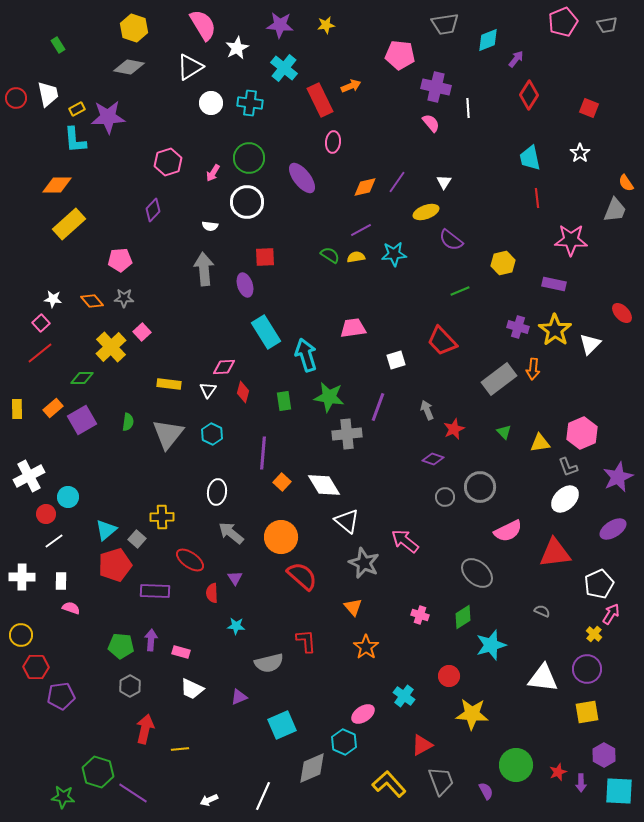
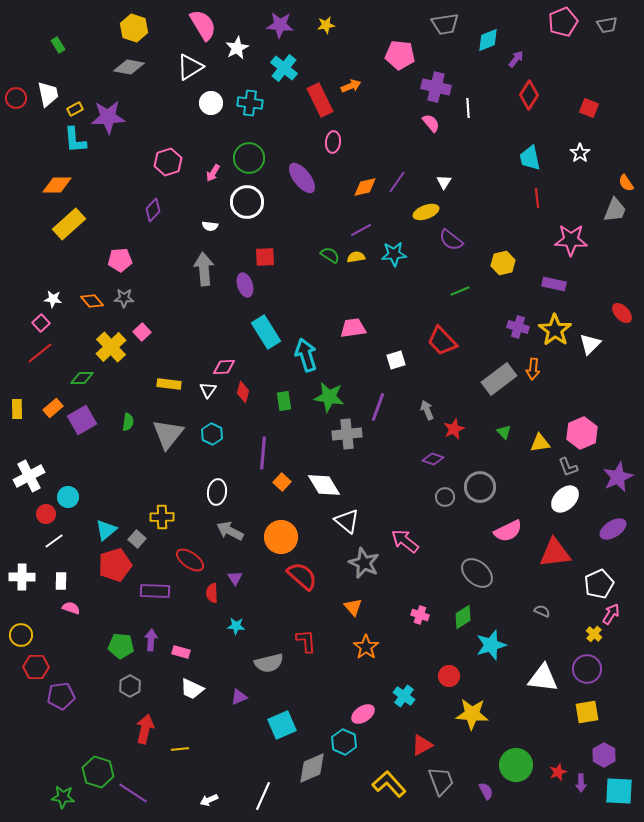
yellow rectangle at (77, 109): moved 2 px left
gray arrow at (231, 533): moved 1 px left, 2 px up; rotated 12 degrees counterclockwise
